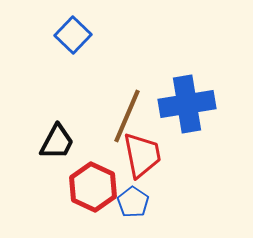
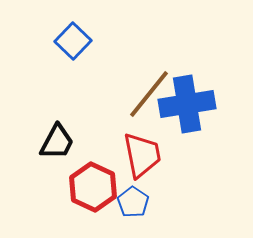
blue square: moved 6 px down
brown line: moved 22 px right, 22 px up; rotated 16 degrees clockwise
